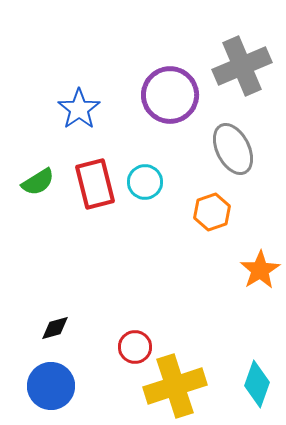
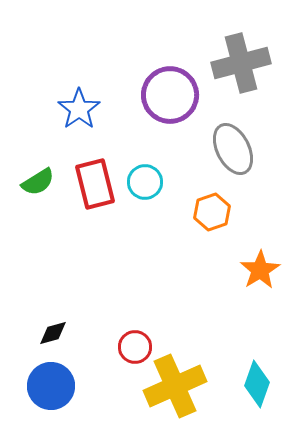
gray cross: moved 1 px left, 3 px up; rotated 8 degrees clockwise
black diamond: moved 2 px left, 5 px down
yellow cross: rotated 6 degrees counterclockwise
